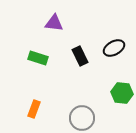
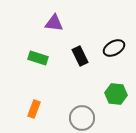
green hexagon: moved 6 px left, 1 px down
